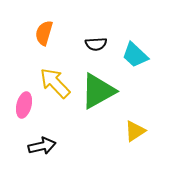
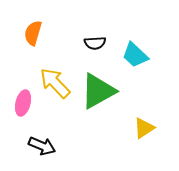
orange semicircle: moved 11 px left
black semicircle: moved 1 px left, 1 px up
pink ellipse: moved 1 px left, 2 px up
yellow triangle: moved 9 px right, 3 px up
black arrow: rotated 36 degrees clockwise
